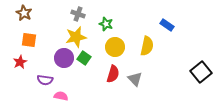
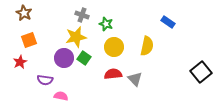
gray cross: moved 4 px right, 1 px down
blue rectangle: moved 1 px right, 3 px up
orange square: rotated 28 degrees counterclockwise
yellow circle: moved 1 px left
red semicircle: rotated 114 degrees counterclockwise
